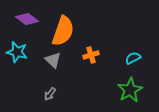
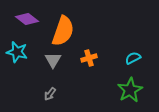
orange cross: moved 2 px left, 3 px down
gray triangle: rotated 18 degrees clockwise
